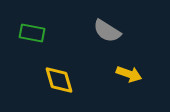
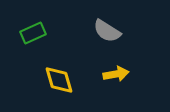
green rectangle: moved 1 px right; rotated 35 degrees counterclockwise
yellow arrow: moved 13 px left; rotated 30 degrees counterclockwise
